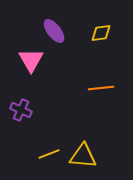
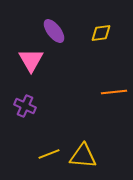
orange line: moved 13 px right, 4 px down
purple cross: moved 4 px right, 4 px up
